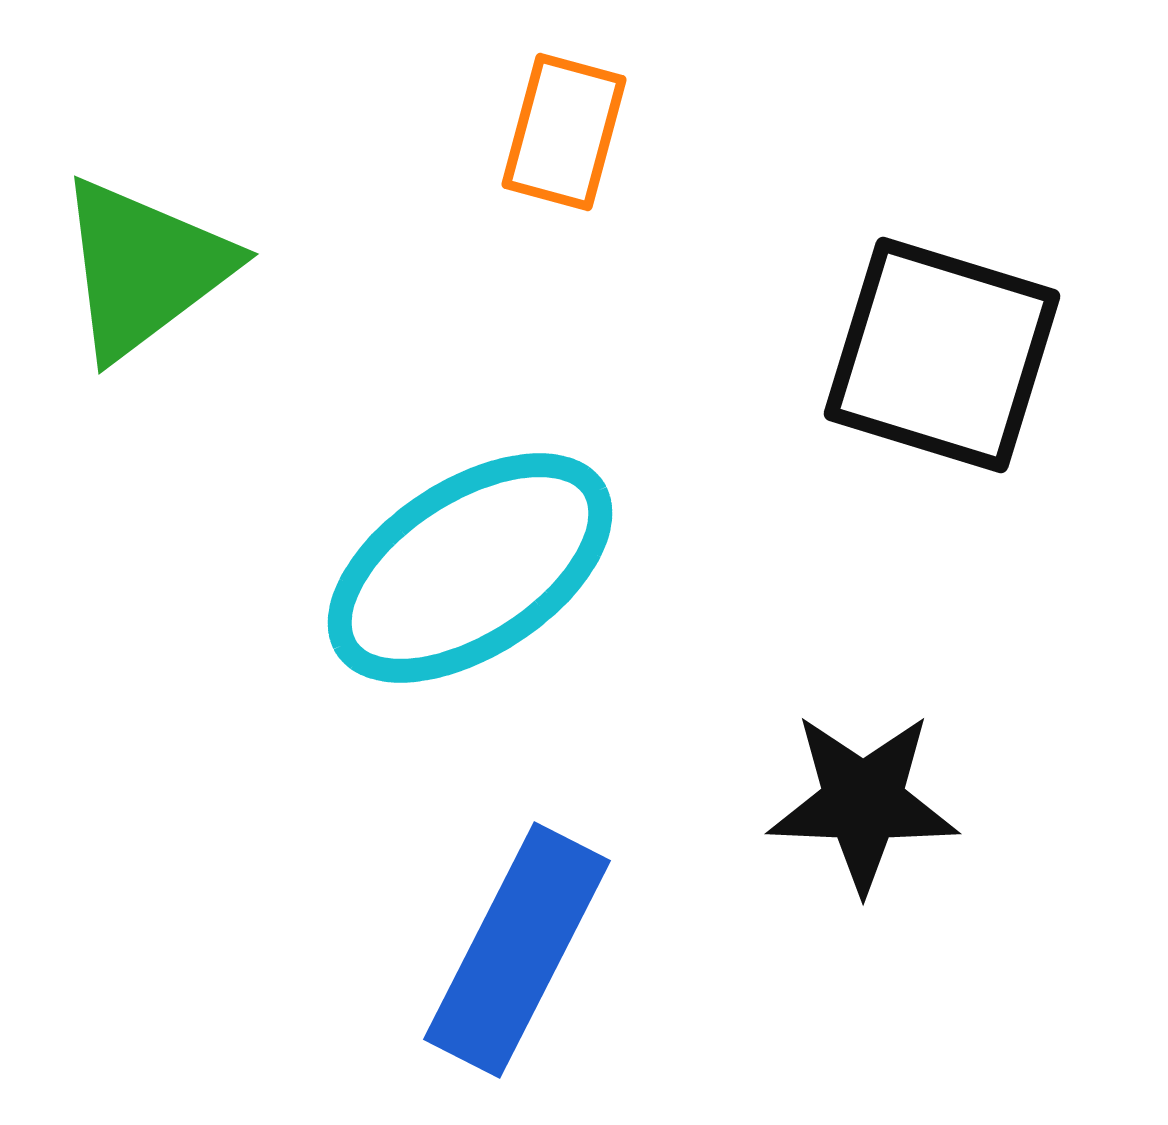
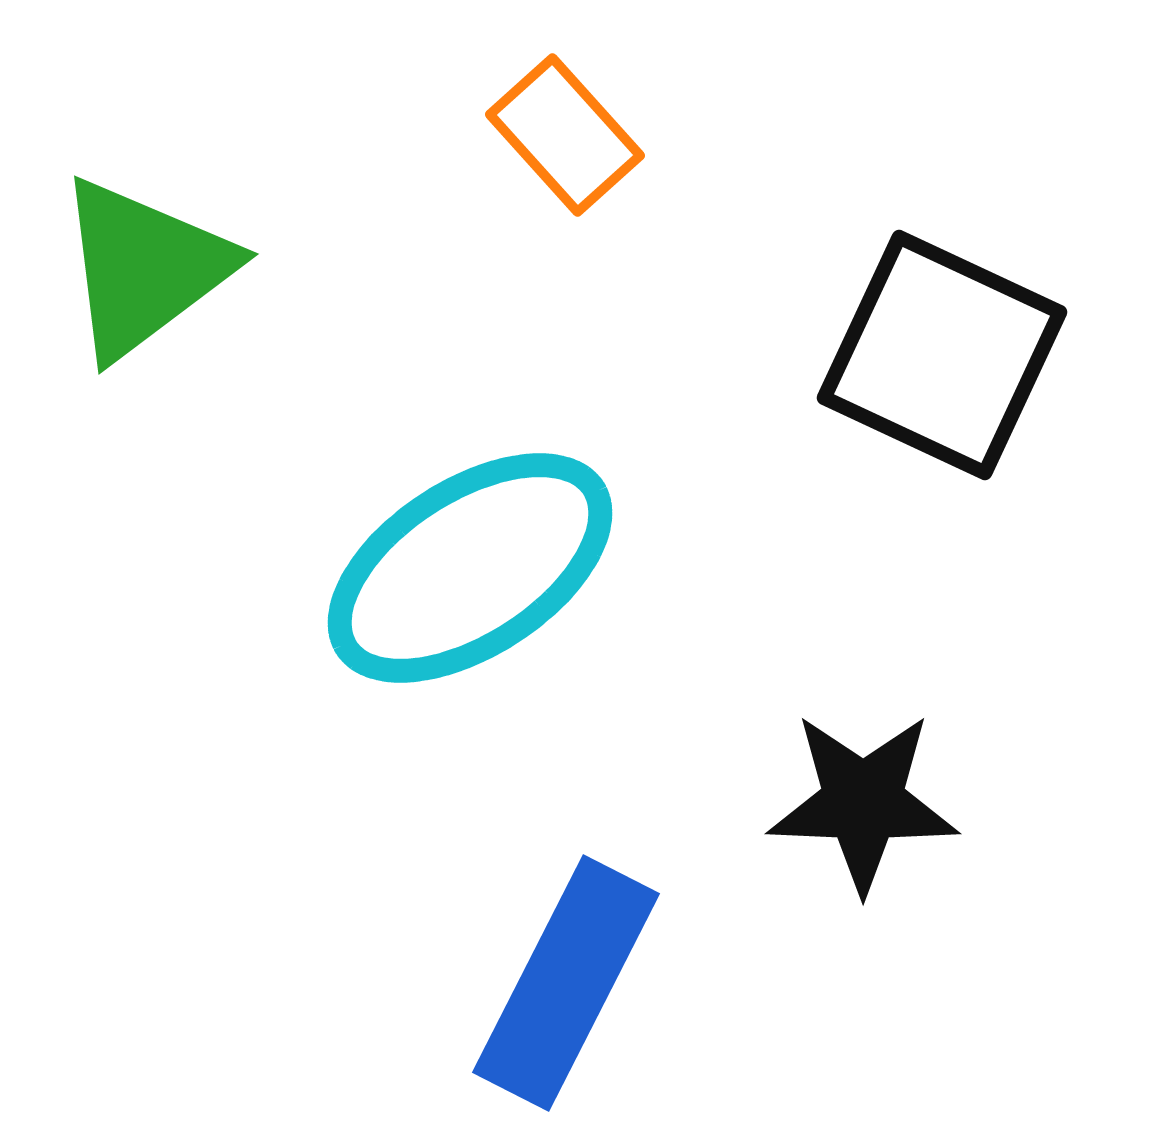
orange rectangle: moved 1 px right, 3 px down; rotated 57 degrees counterclockwise
black square: rotated 8 degrees clockwise
blue rectangle: moved 49 px right, 33 px down
